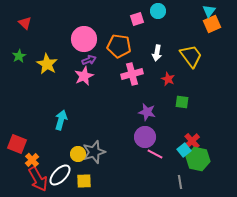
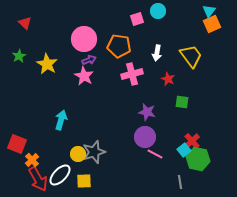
pink star: rotated 18 degrees counterclockwise
